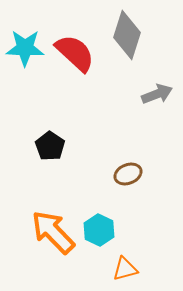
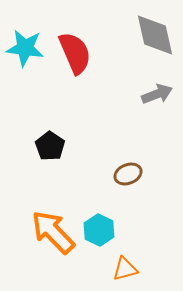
gray diamond: moved 28 px right; rotated 30 degrees counterclockwise
cyan star: rotated 6 degrees clockwise
red semicircle: rotated 24 degrees clockwise
